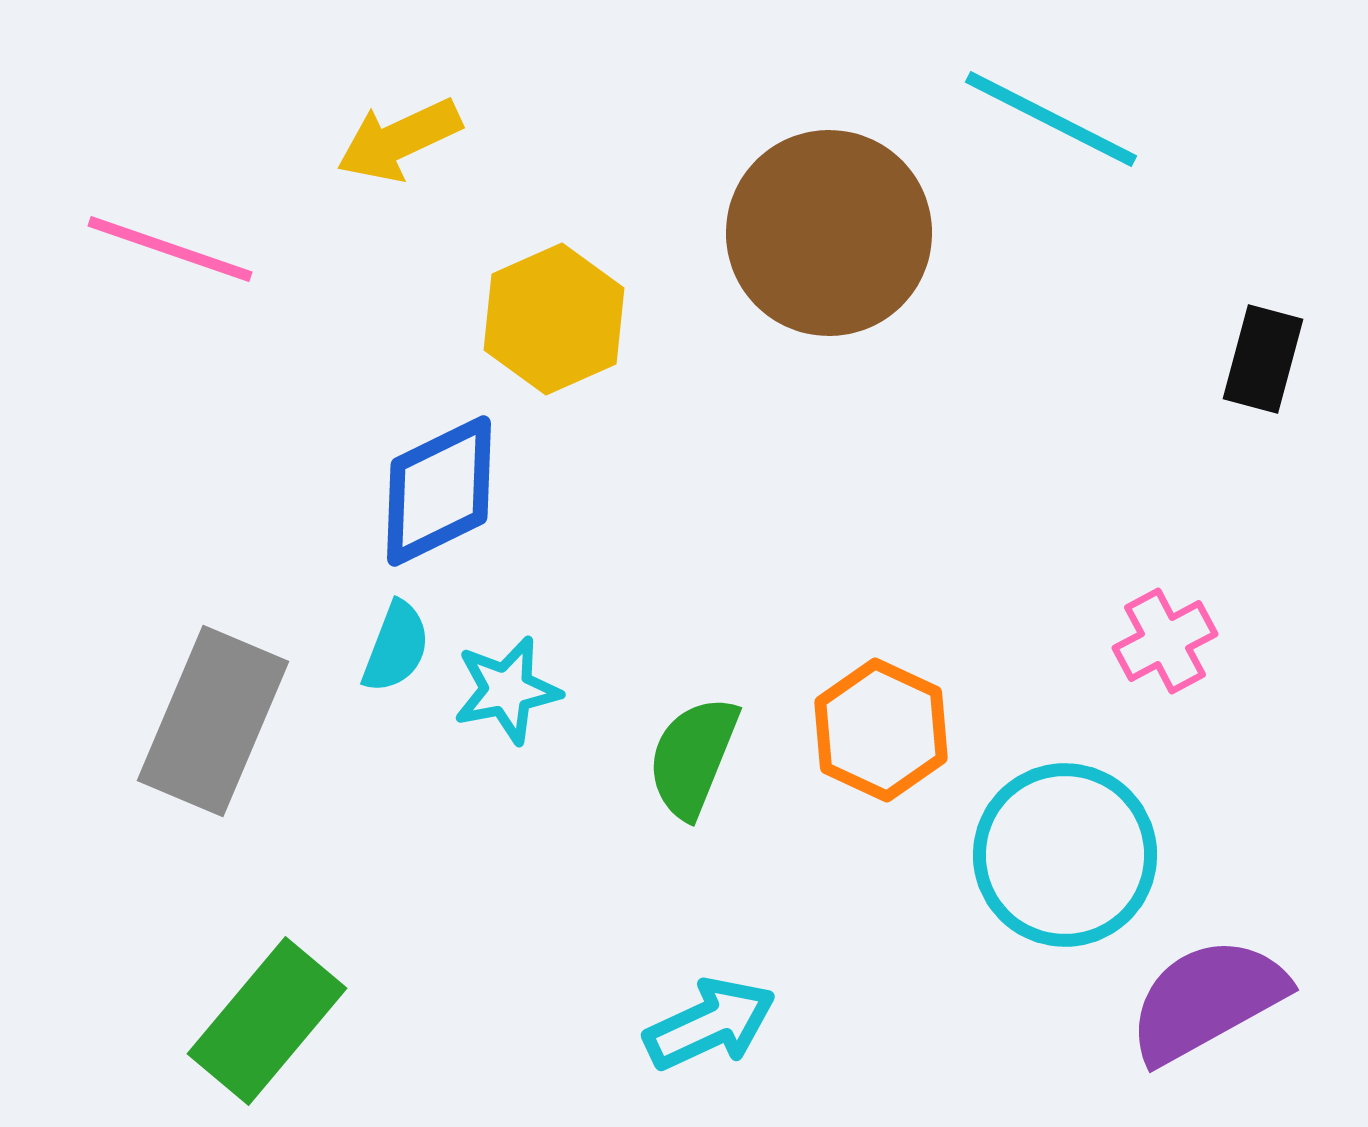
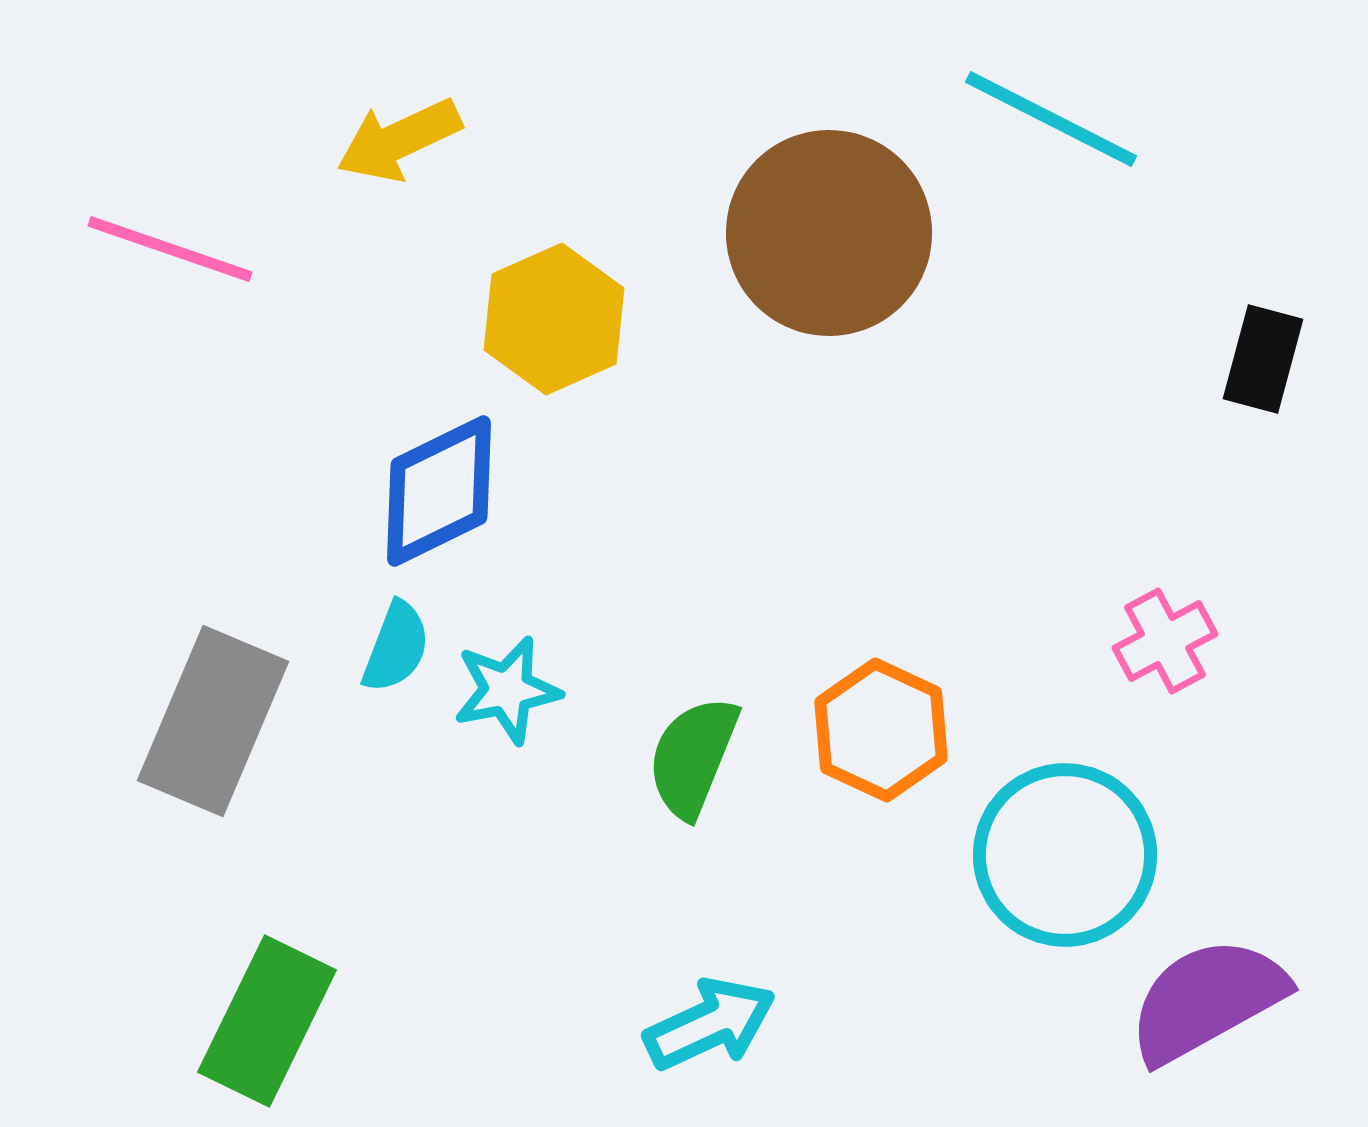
green rectangle: rotated 14 degrees counterclockwise
